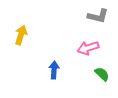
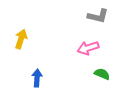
yellow arrow: moved 4 px down
blue arrow: moved 17 px left, 8 px down
green semicircle: rotated 21 degrees counterclockwise
